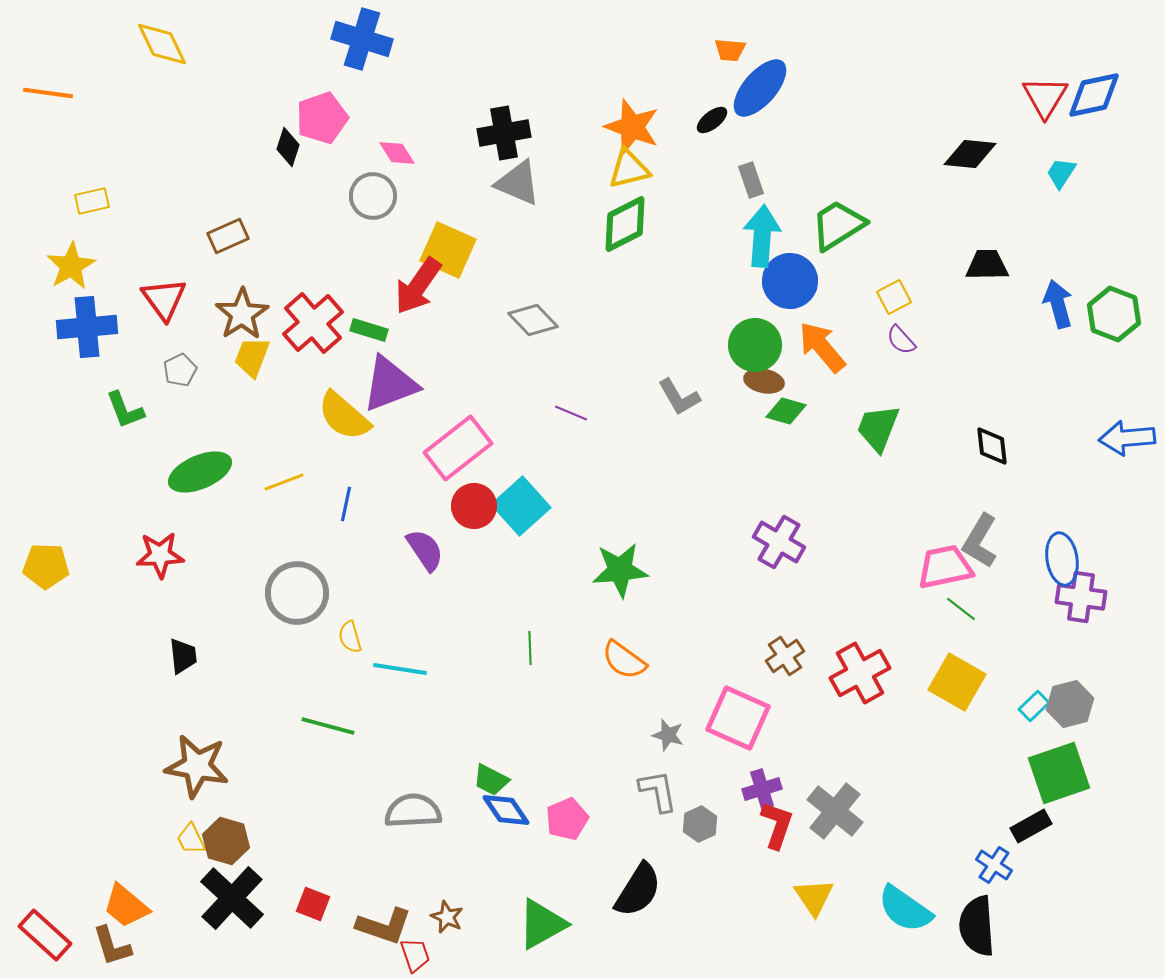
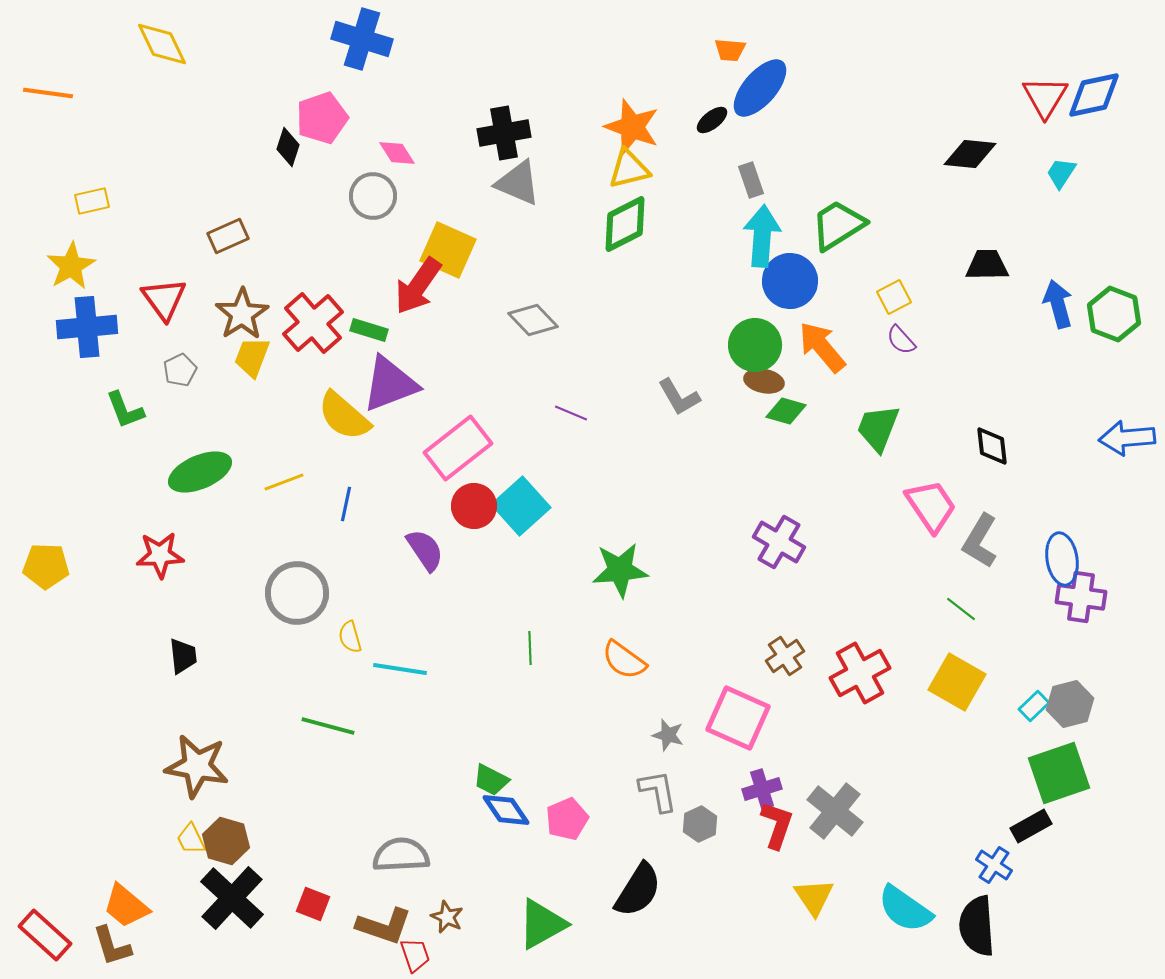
pink trapezoid at (945, 567): moved 14 px left, 61 px up; rotated 68 degrees clockwise
gray semicircle at (413, 811): moved 12 px left, 44 px down
